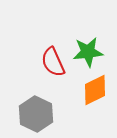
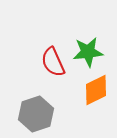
orange diamond: moved 1 px right
gray hexagon: rotated 16 degrees clockwise
